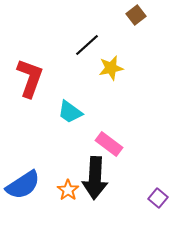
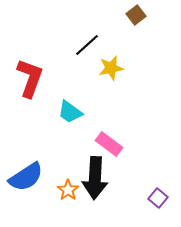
blue semicircle: moved 3 px right, 8 px up
